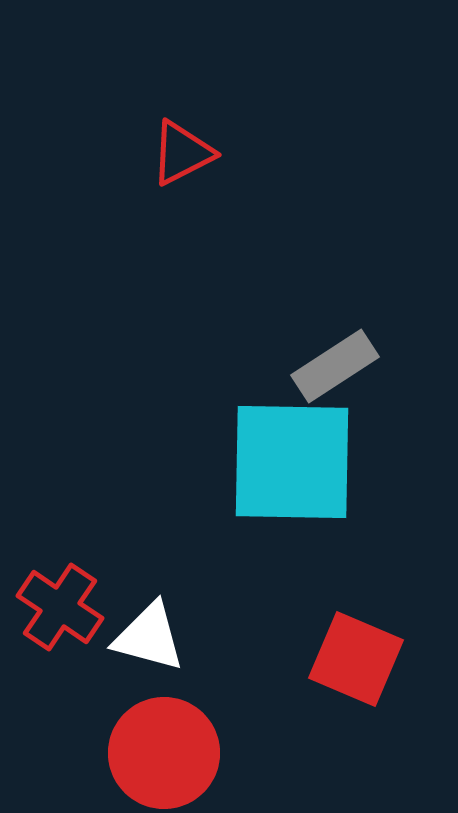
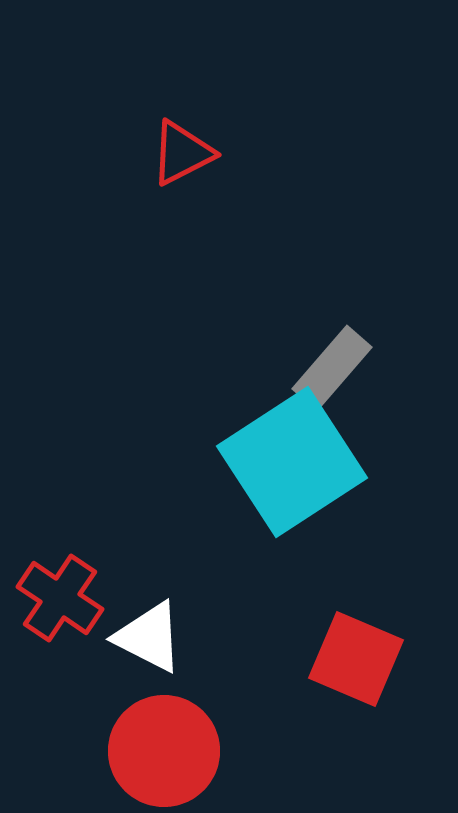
gray rectangle: moved 3 px left, 2 px down; rotated 16 degrees counterclockwise
cyan square: rotated 34 degrees counterclockwise
red cross: moved 9 px up
white triangle: rotated 12 degrees clockwise
red circle: moved 2 px up
